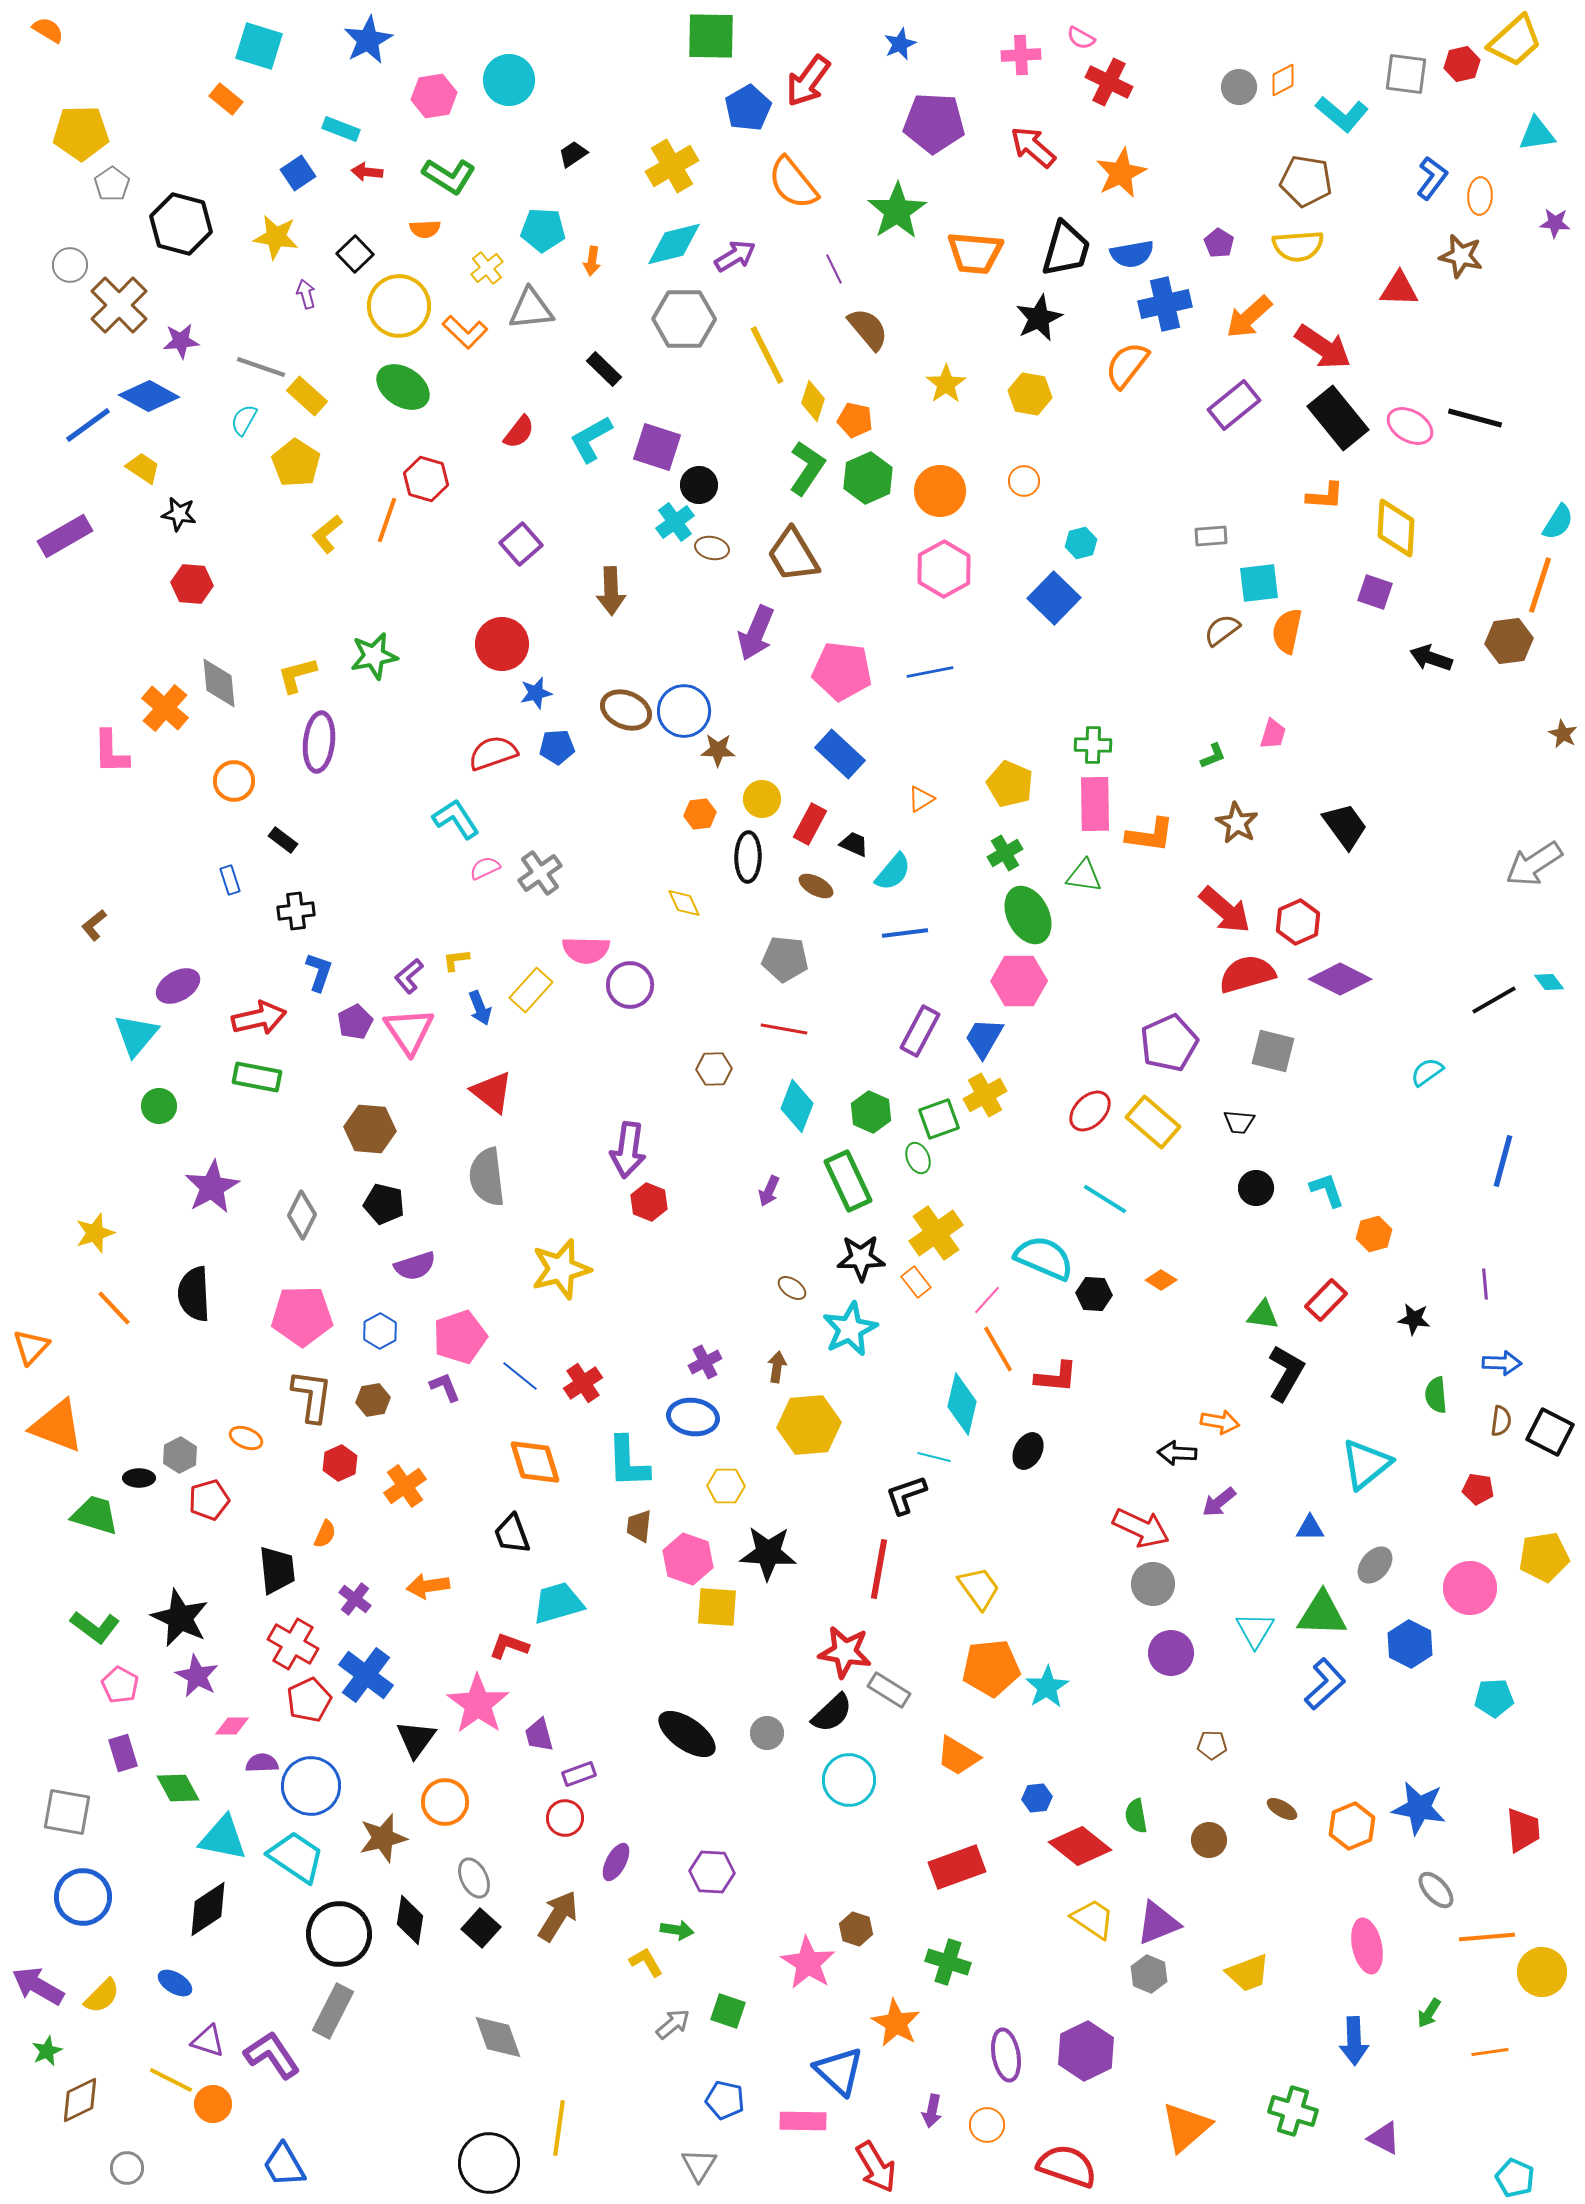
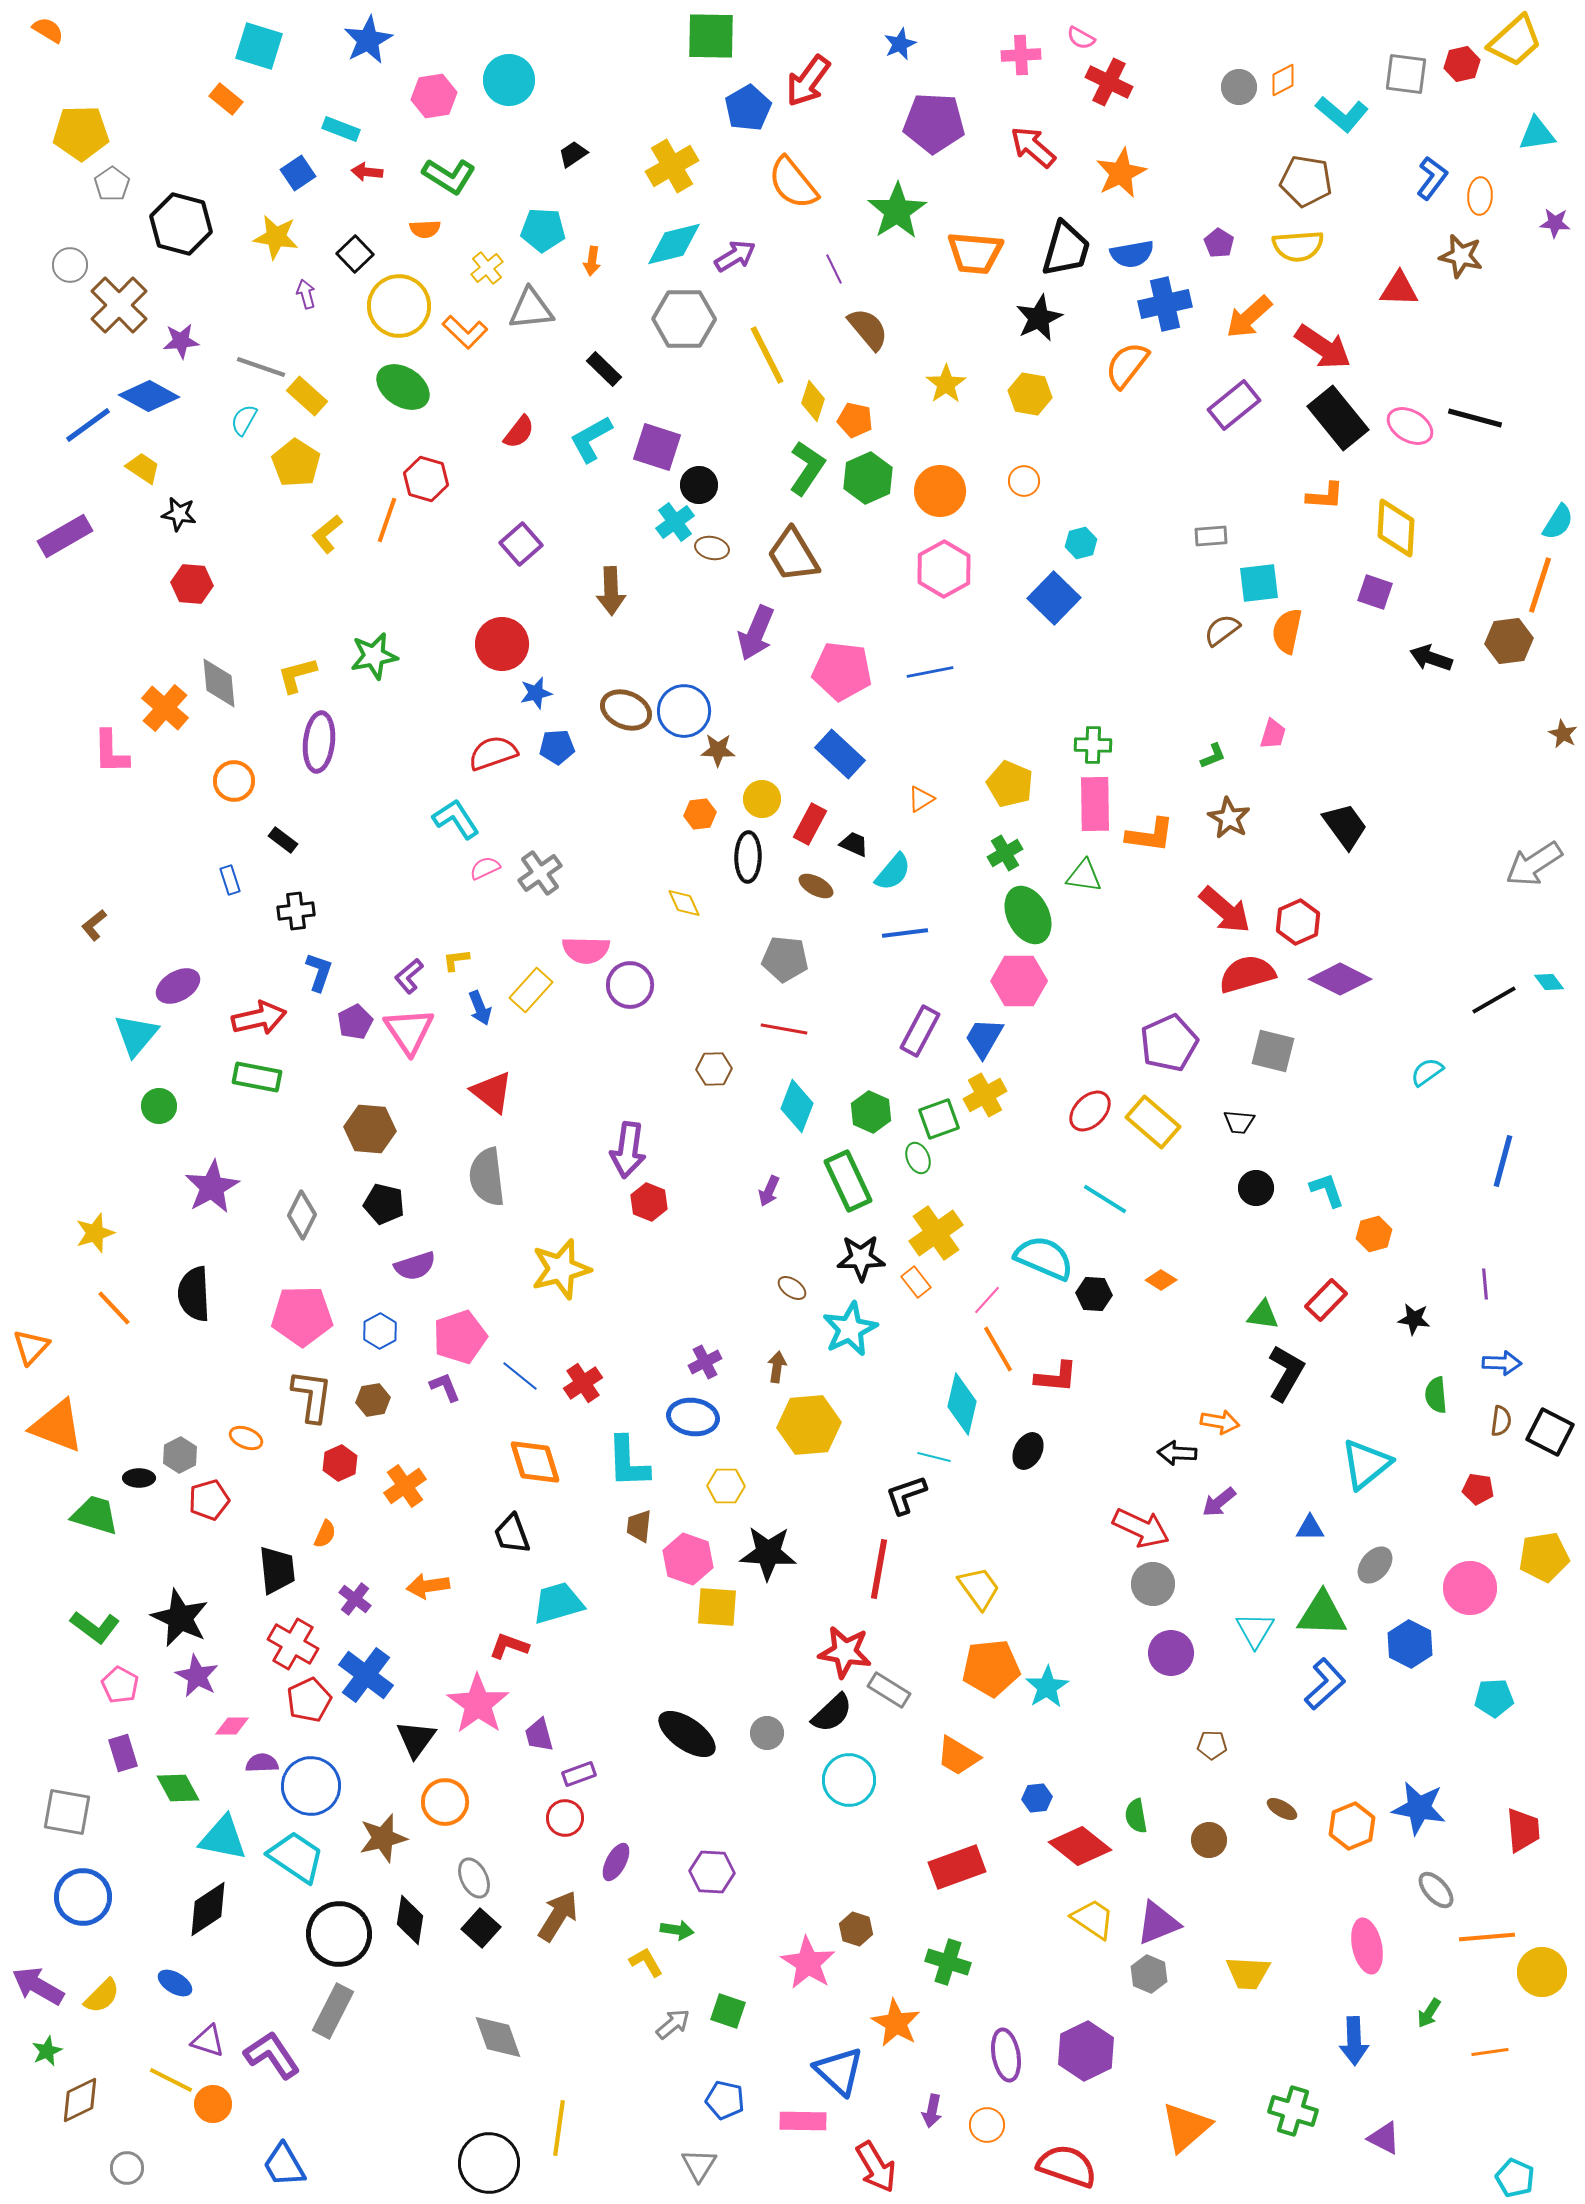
brown star at (1237, 823): moved 8 px left, 5 px up
yellow trapezoid at (1248, 1973): rotated 24 degrees clockwise
